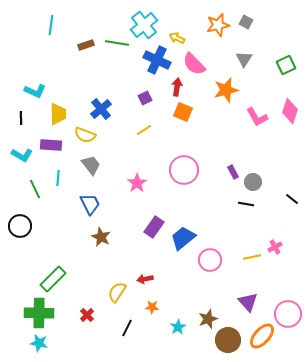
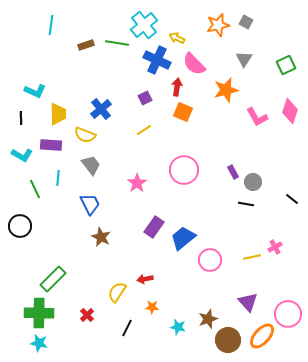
cyan star at (178, 327): rotated 28 degrees counterclockwise
